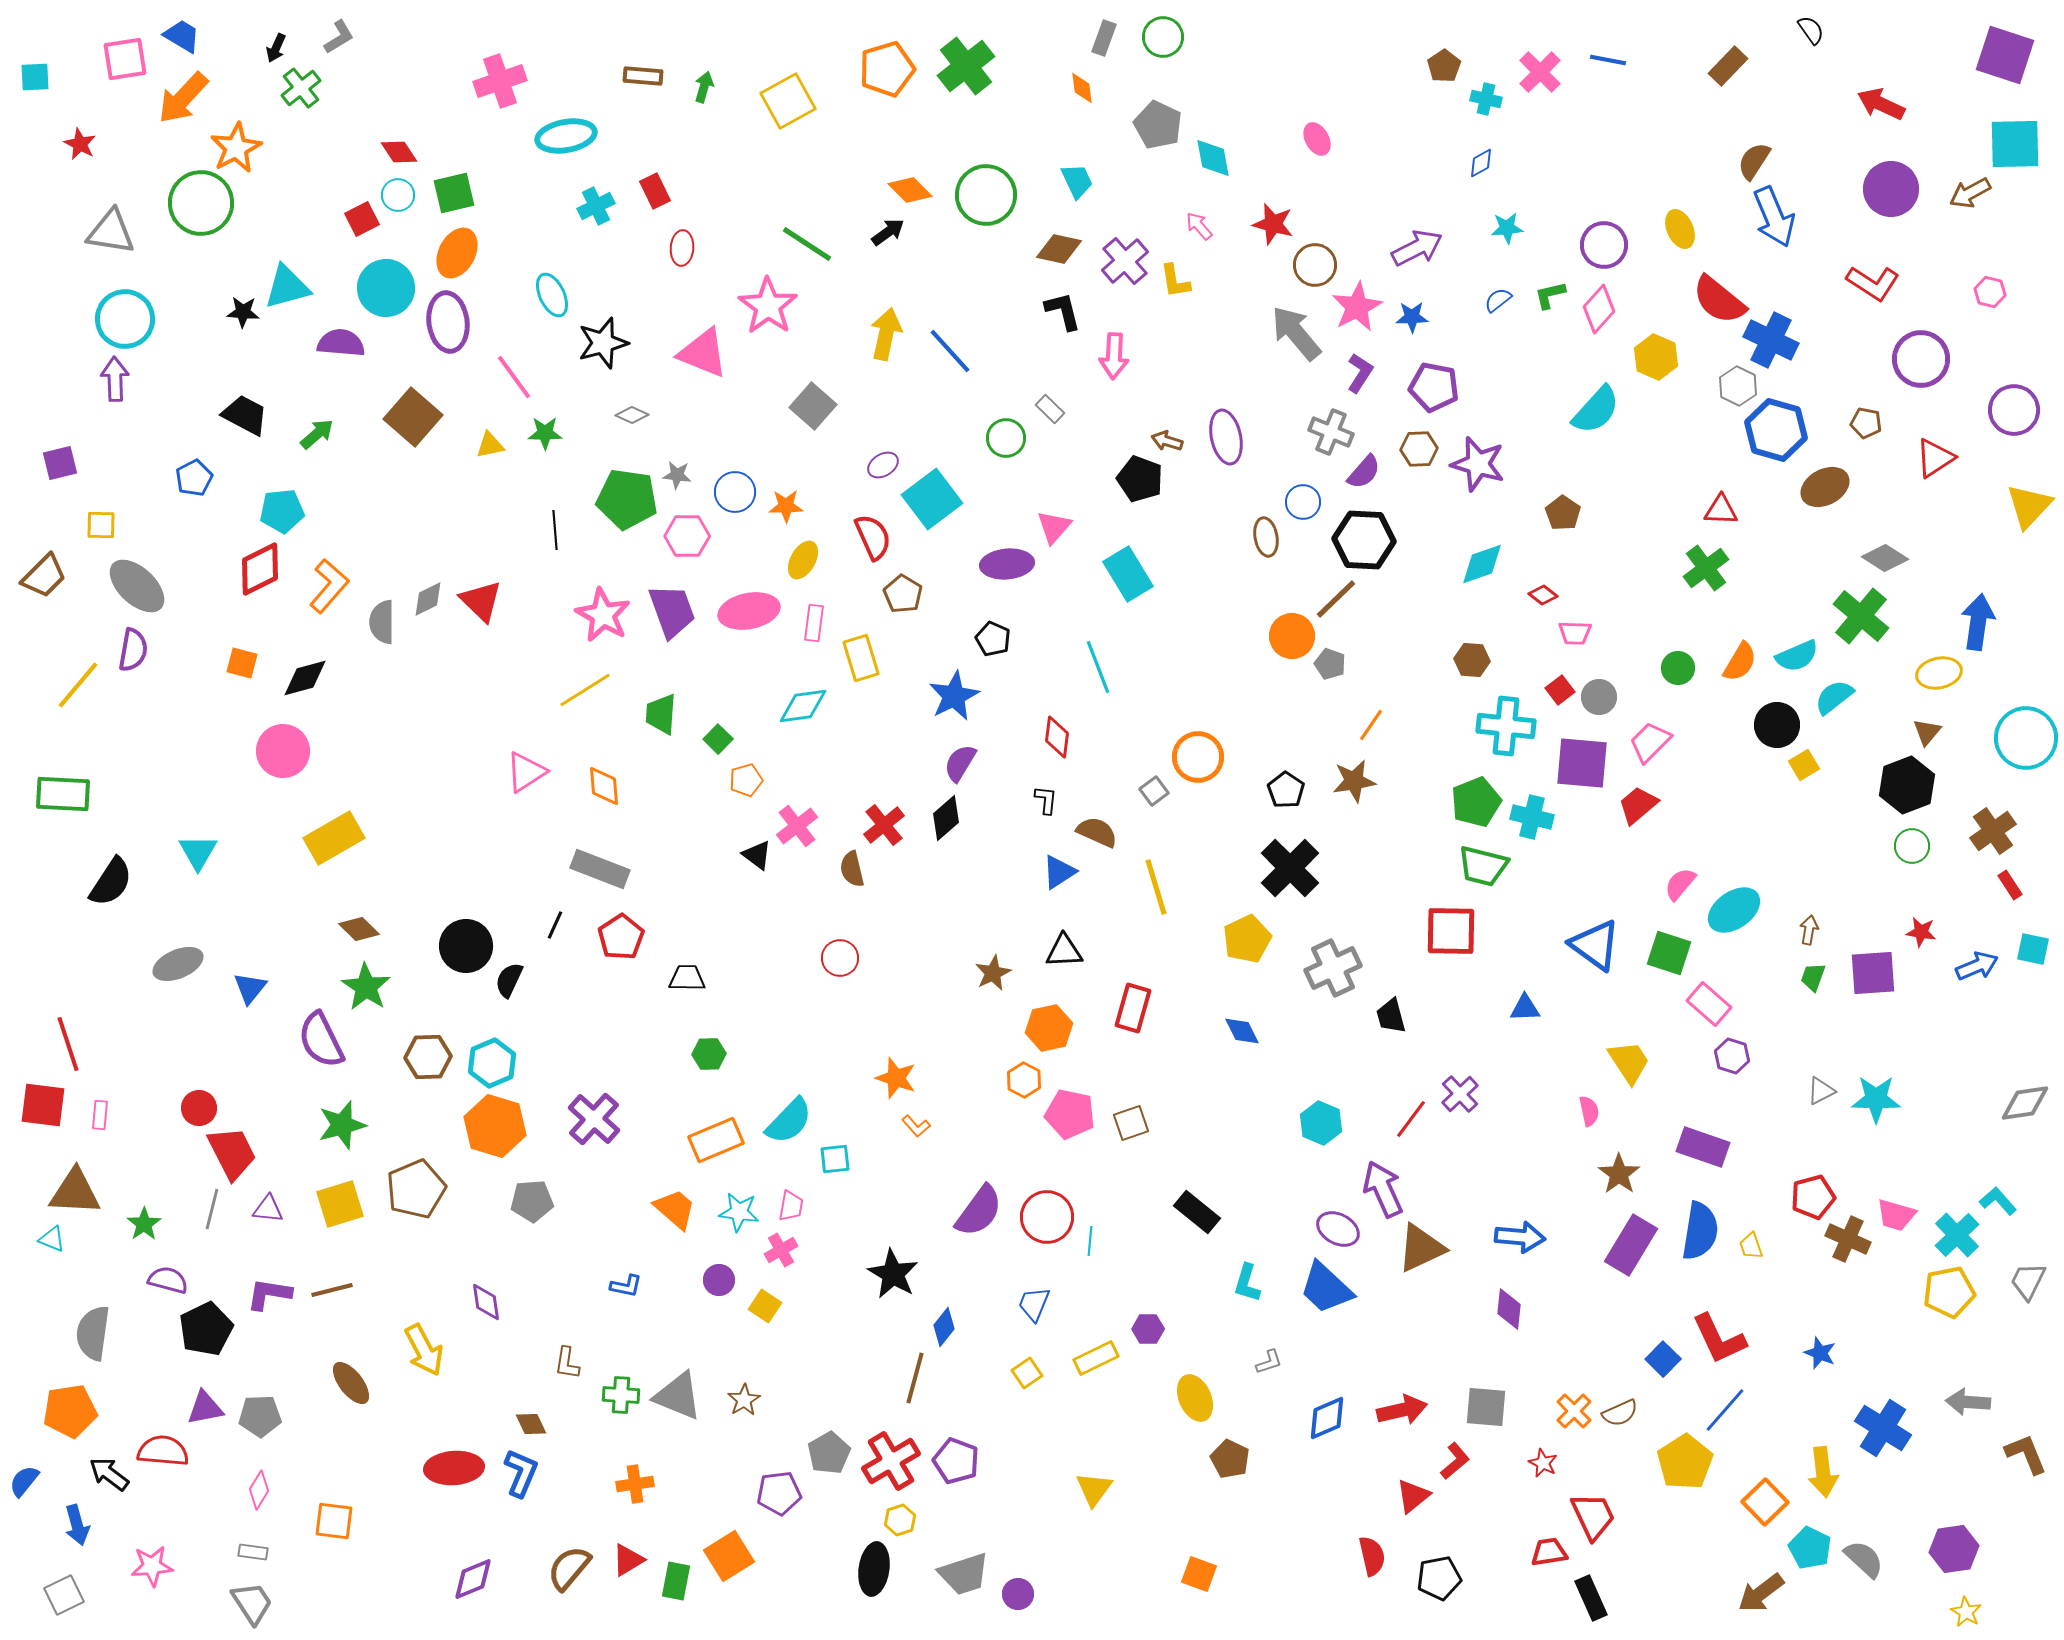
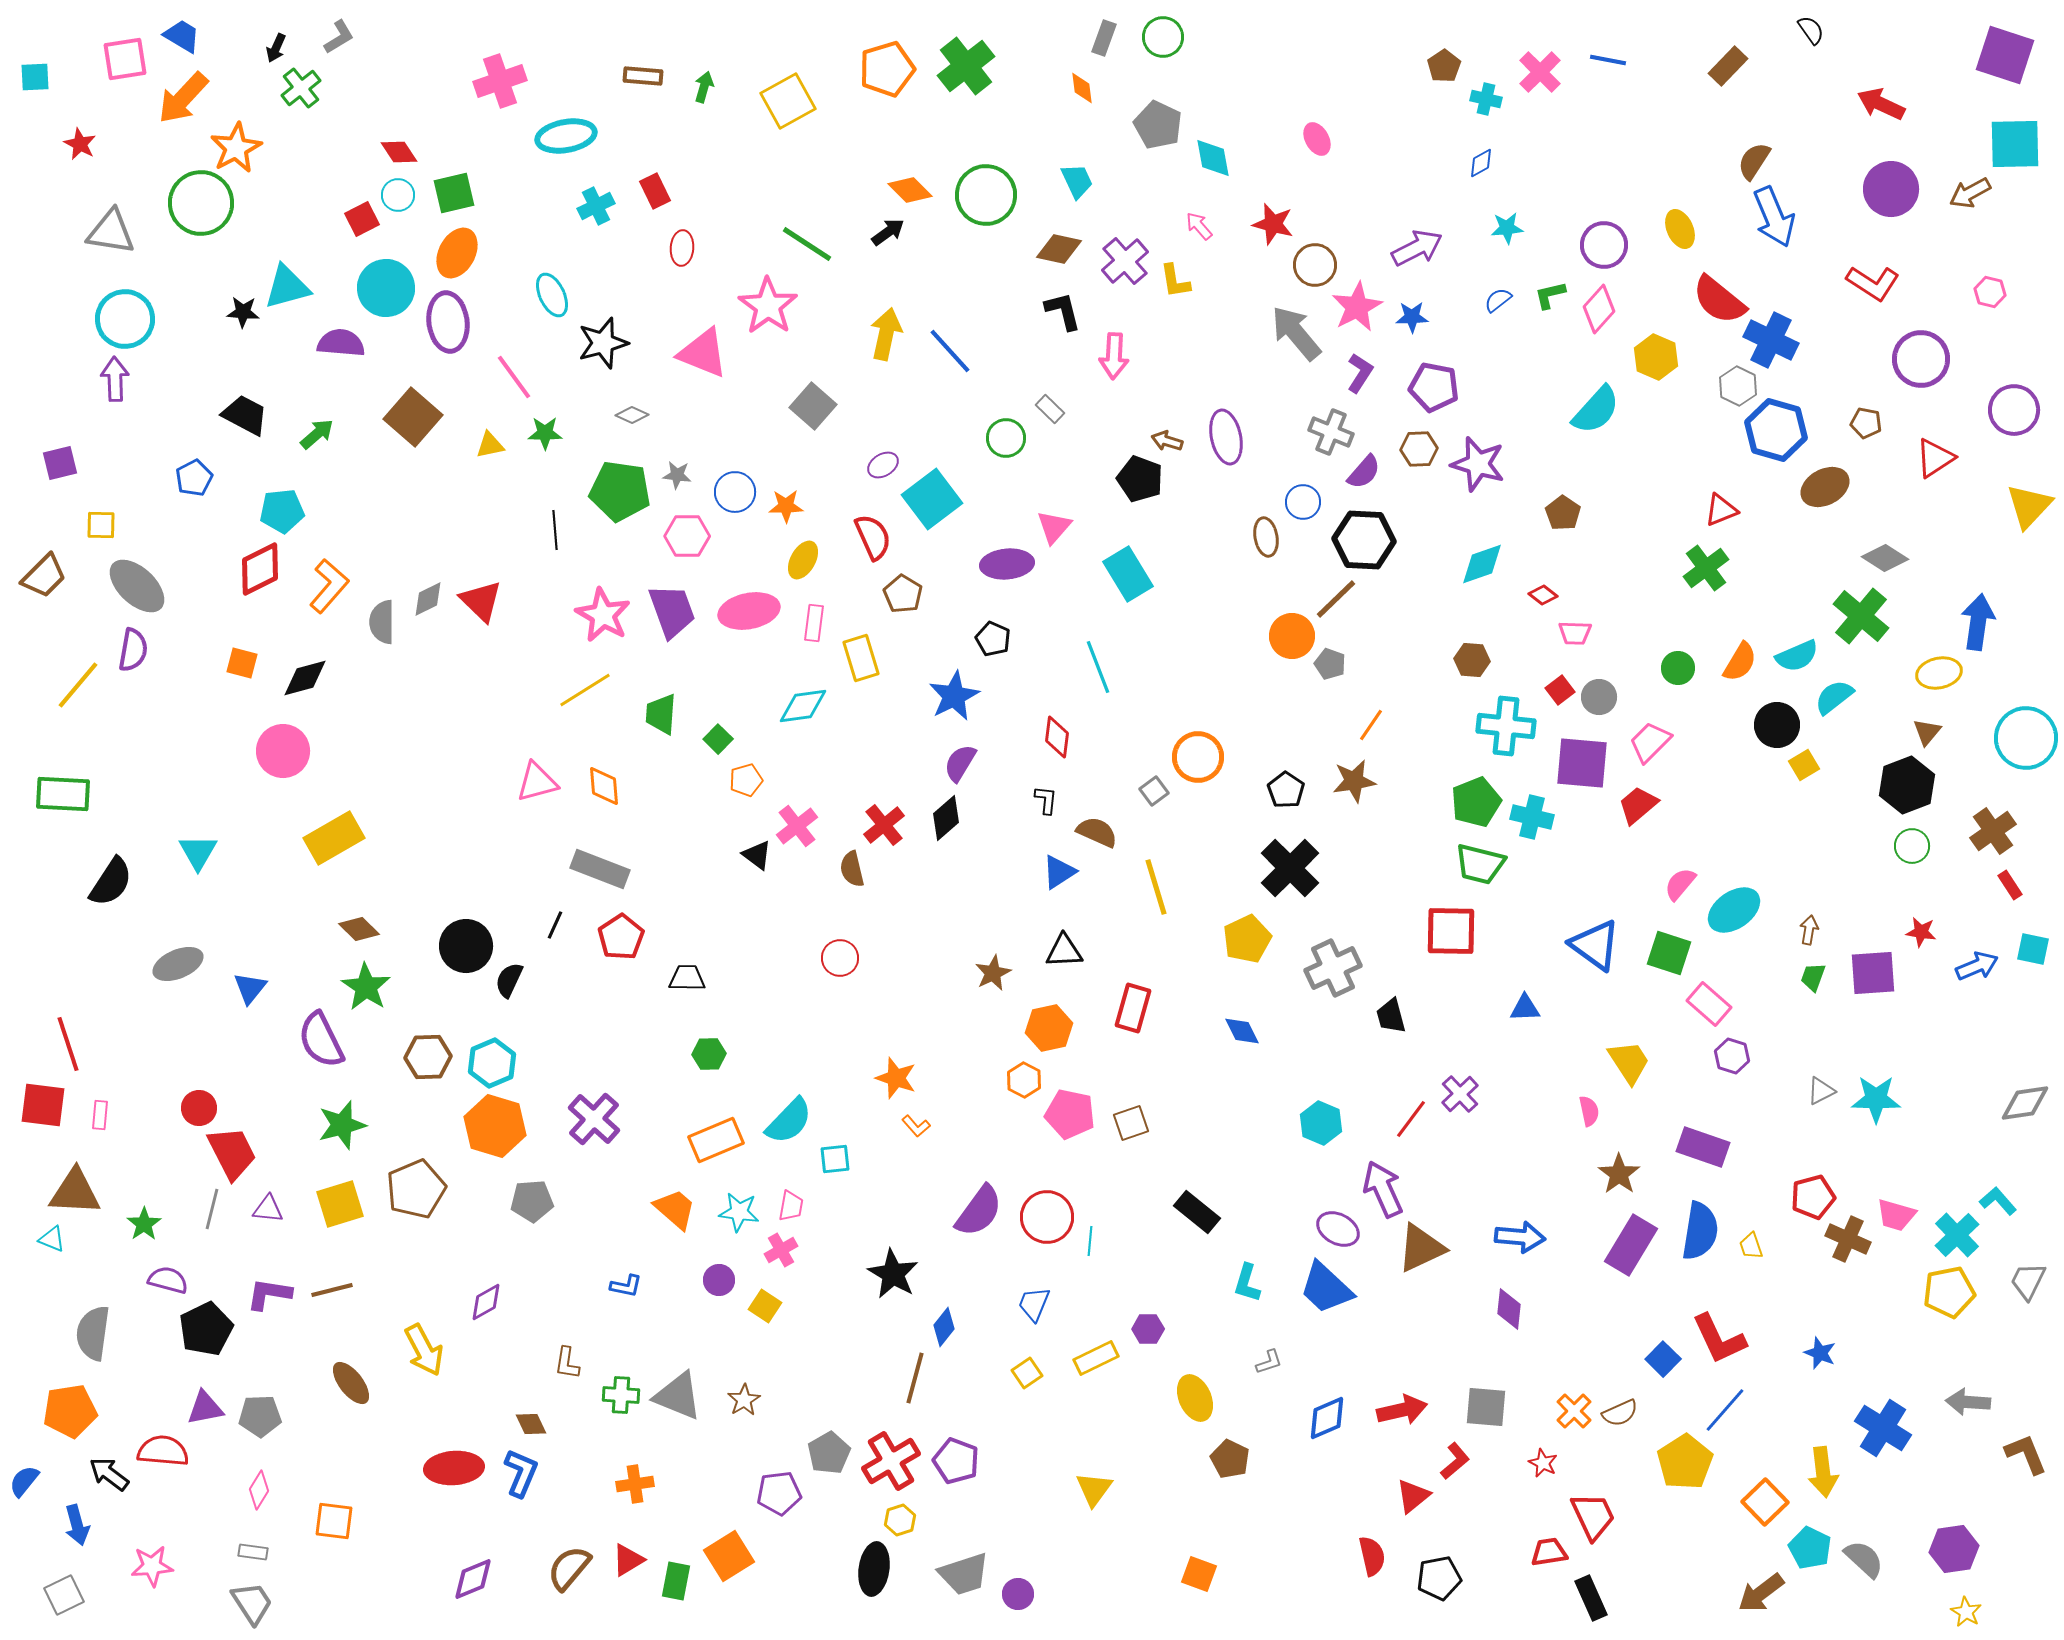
green pentagon at (627, 499): moved 7 px left, 8 px up
red triangle at (1721, 510): rotated 24 degrees counterclockwise
pink triangle at (526, 772): moved 11 px right, 10 px down; rotated 18 degrees clockwise
green trapezoid at (1483, 866): moved 3 px left, 2 px up
purple diamond at (486, 1302): rotated 69 degrees clockwise
